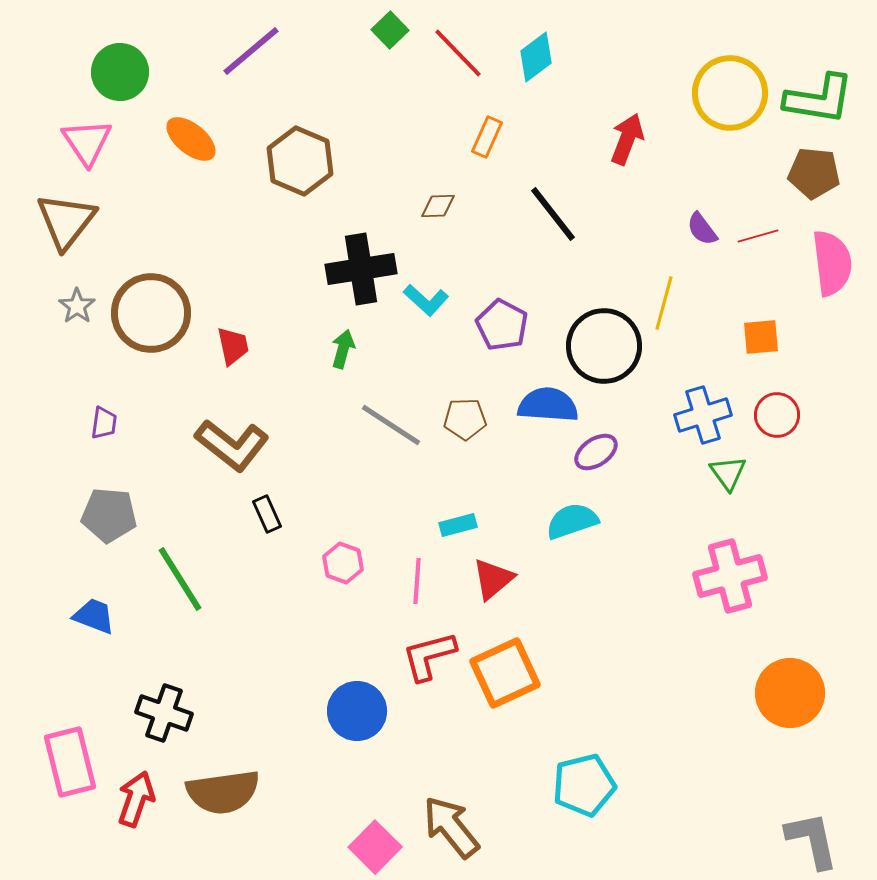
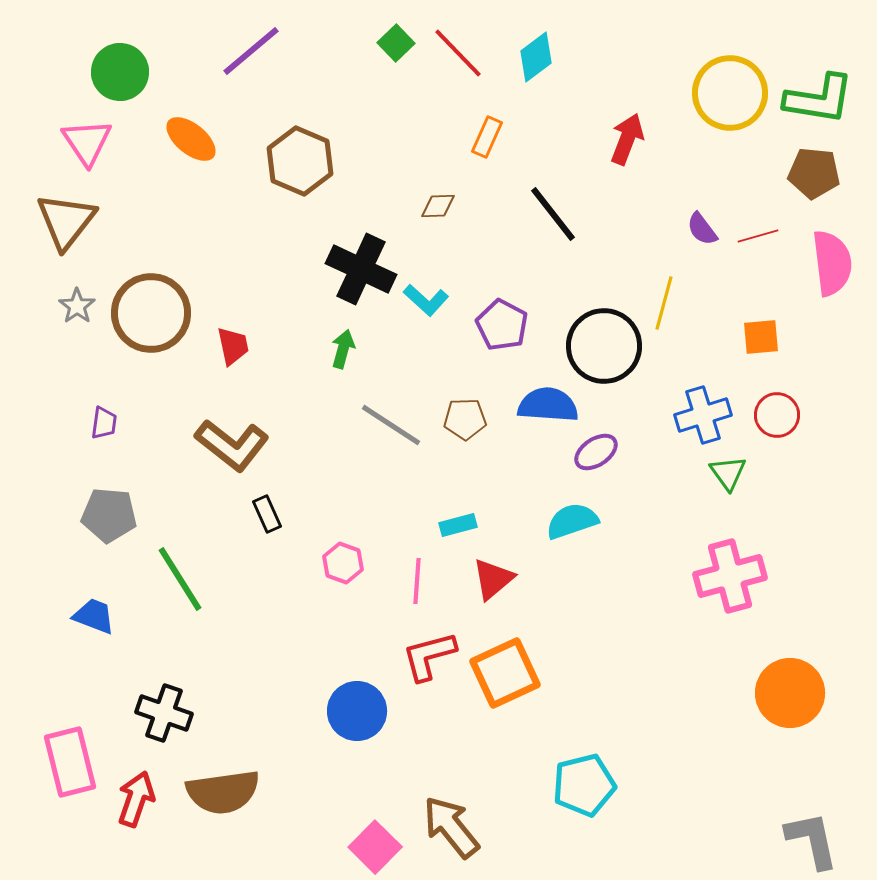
green square at (390, 30): moved 6 px right, 13 px down
black cross at (361, 269): rotated 34 degrees clockwise
